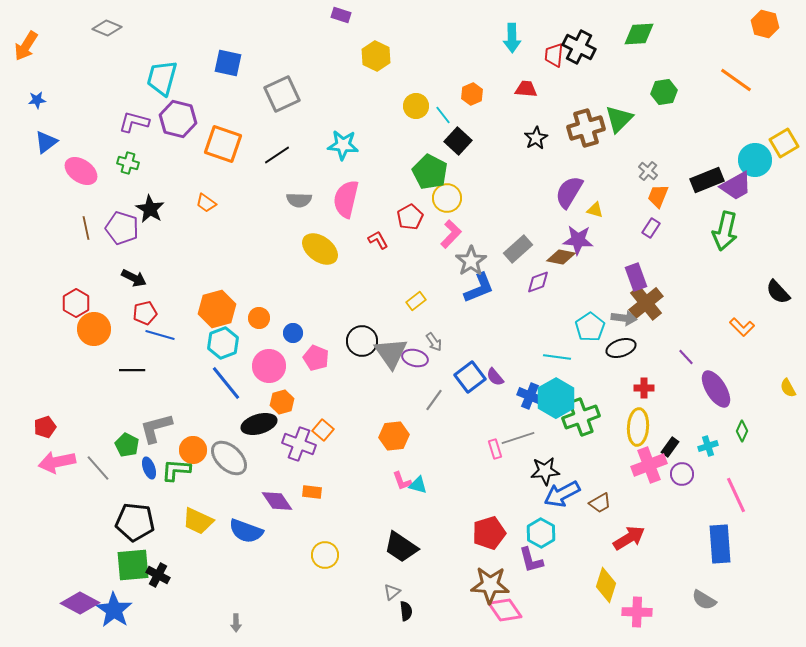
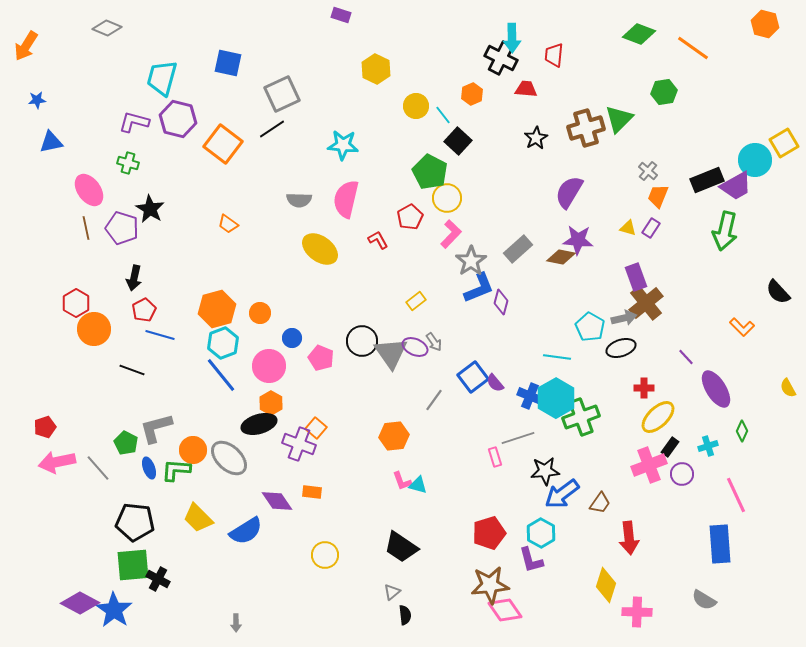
green diamond at (639, 34): rotated 24 degrees clockwise
black cross at (579, 47): moved 78 px left, 11 px down
yellow hexagon at (376, 56): moved 13 px down
orange line at (736, 80): moved 43 px left, 32 px up
blue triangle at (46, 142): moved 5 px right; rotated 25 degrees clockwise
orange square at (223, 144): rotated 18 degrees clockwise
black line at (277, 155): moved 5 px left, 26 px up
pink ellipse at (81, 171): moved 8 px right, 19 px down; rotated 20 degrees clockwise
orange trapezoid at (206, 203): moved 22 px right, 21 px down
yellow triangle at (595, 210): moved 33 px right, 18 px down
black arrow at (134, 278): rotated 75 degrees clockwise
purple diamond at (538, 282): moved 37 px left, 20 px down; rotated 55 degrees counterclockwise
red pentagon at (145, 313): moved 1 px left, 3 px up; rotated 15 degrees counterclockwise
orange circle at (259, 318): moved 1 px right, 5 px up
gray arrow at (624, 318): rotated 20 degrees counterclockwise
cyan pentagon at (590, 327): rotated 8 degrees counterclockwise
blue circle at (293, 333): moved 1 px left, 5 px down
pink pentagon at (316, 358): moved 5 px right
purple ellipse at (415, 358): moved 11 px up; rotated 10 degrees clockwise
black line at (132, 370): rotated 20 degrees clockwise
blue square at (470, 377): moved 3 px right
purple semicircle at (495, 377): moved 6 px down
blue line at (226, 383): moved 5 px left, 8 px up
orange hexagon at (282, 402): moved 11 px left, 1 px down; rotated 15 degrees counterclockwise
yellow ellipse at (638, 427): moved 20 px right, 10 px up; rotated 42 degrees clockwise
orange square at (323, 430): moved 7 px left, 2 px up
green pentagon at (127, 445): moved 1 px left, 2 px up
pink rectangle at (495, 449): moved 8 px down
blue arrow at (562, 494): rotated 9 degrees counterclockwise
brown trapezoid at (600, 503): rotated 25 degrees counterclockwise
yellow trapezoid at (198, 521): moved 3 px up; rotated 20 degrees clockwise
blue semicircle at (246, 531): rotated 52 degrees counterclockwise
red arrow at (629, 538): rotated 116 degrees clockwise
black cross at (158, 575): moved 4 px down
brown star at (490, 585): rotated 9 degrees counterclockwise
black semicircle at (406, 611): moved 1 px left, 4 px down
